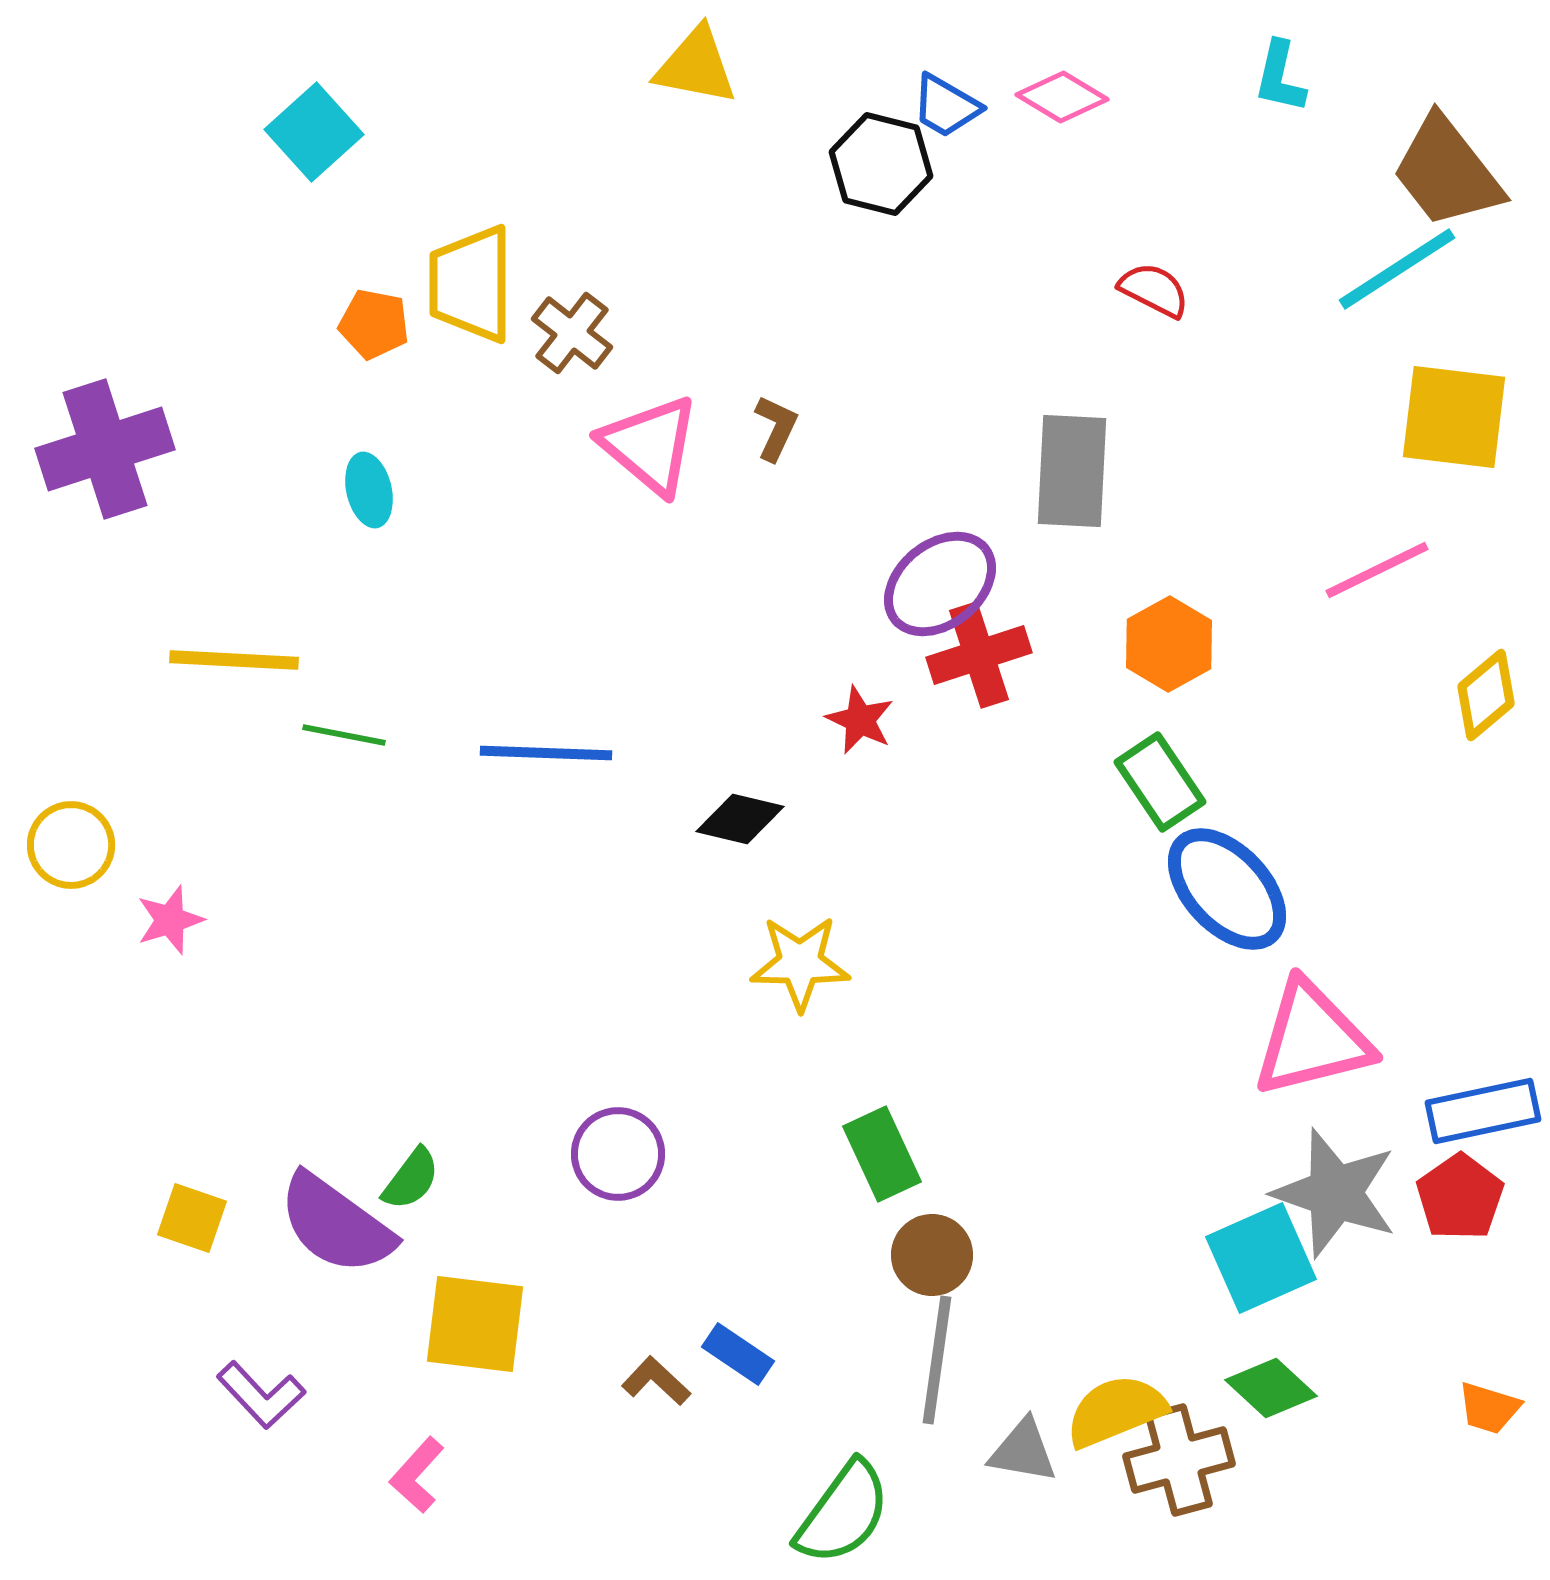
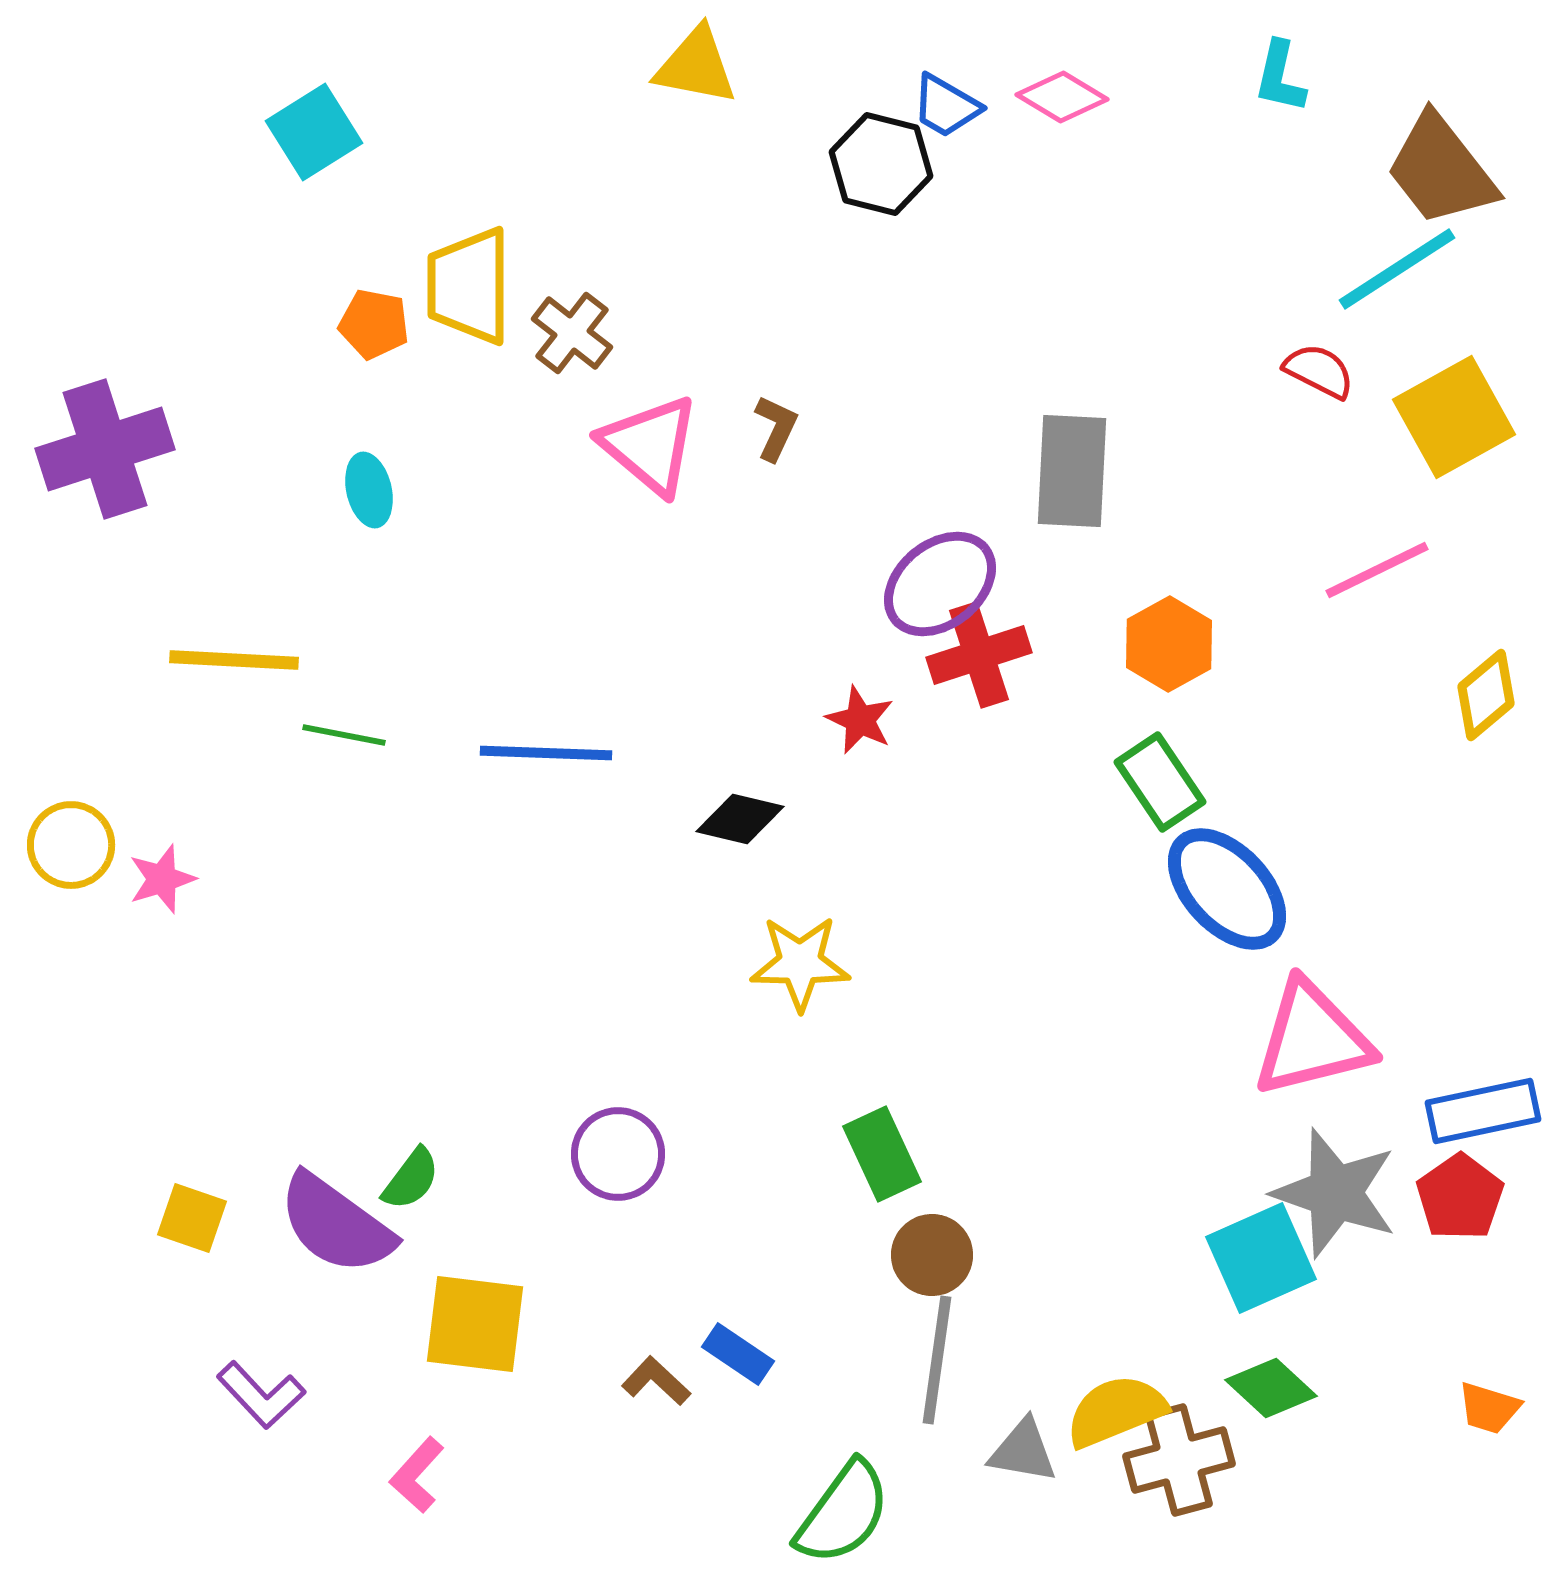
cyan square at (314, 132): rotated 10 degrees clockwise
brown trapezoid at (1447, 172): moved 6 px left, 2 px up
yellow trapezoid at (471, 284): moved 2 px left, 2 px down
red semicircle at (1154, 290): moved 165 px right, 81 px down
yellow square at (1454, 417): rotated 36 degrees counterclockwise
pink star at (170, 920): moved 8 px left, 41 px up
